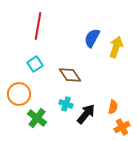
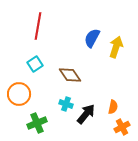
green cross: moved 5 px down; rotated 30 degrees clockwise
